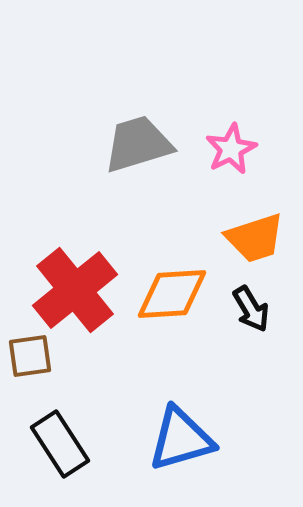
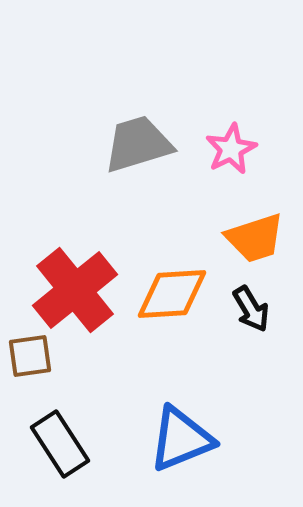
blue triangle: rotated 6 degrees counterclockwise
